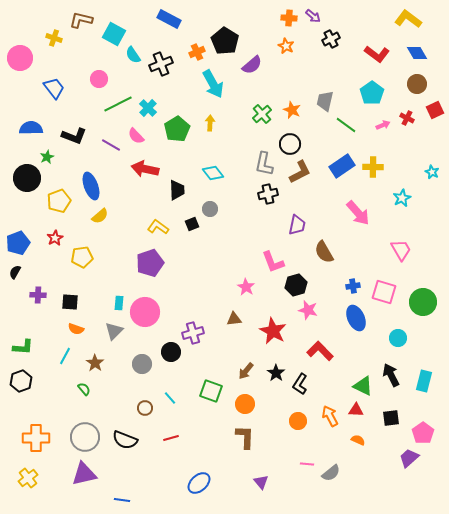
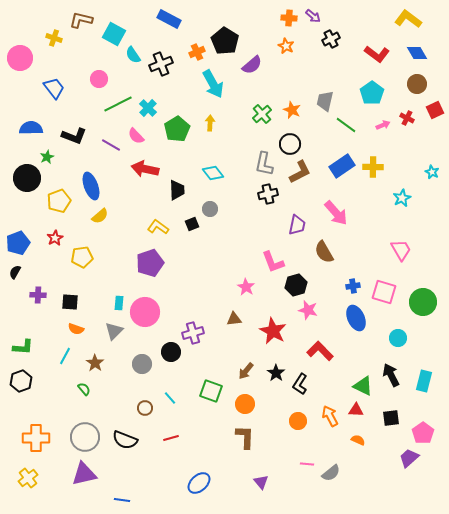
pink arrow at (358, 213): moved 22 px left
